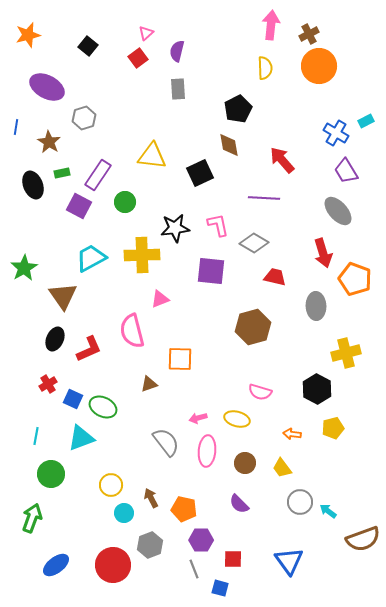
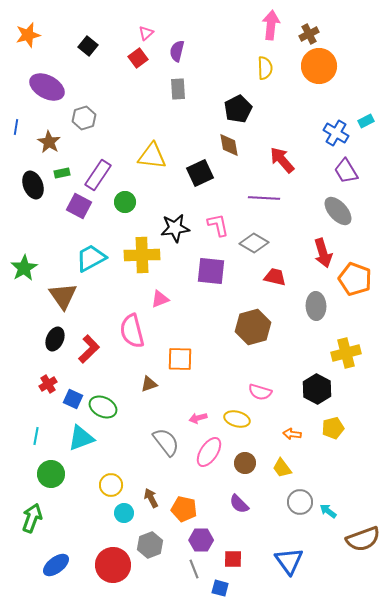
red L-shape at (89, 349): rotated 20 degrees counterclockwise
pink ellipse at (207, 451): moved 2 px right, 1 px down; rotated 28 degrees clockwise
